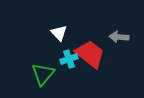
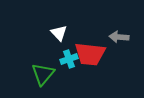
red trapezoid: rotated 148 degrees clockwise
